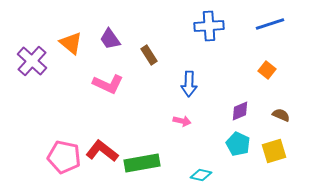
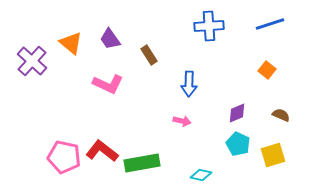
purple diamond: moved 3 px left, 2 px down
yellow square: moved 1 px left, 4 px down
